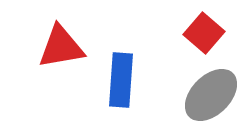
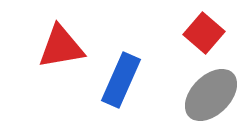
blue rectangle: rotated 20 degrees clockwise
